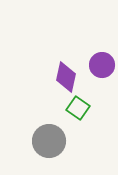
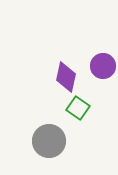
purple circle: moved 1 px right, 1 px down
